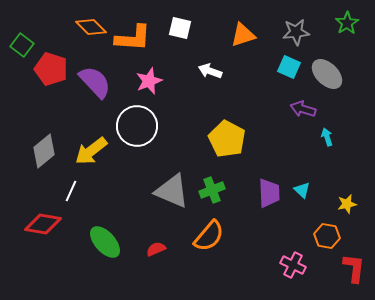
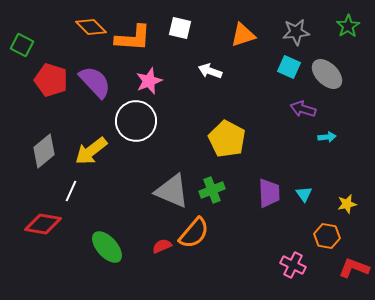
green star: moved 1 px right, 3 px down
green square: rotated 10 degrees counterclockwise
red pentagon: moved 11 px down
white circle: moved 1 px left, 5 px up
cyan arrow: rotated 102 degrees clockwise
cyan triangle: moved 2 px right, 4 px down; rotated 12 degrees clockwise
orange semicircle: moved 15 px left, 3 px up
green ellipse: moved 2 px right, 5 px down
red semicircle: moved 6 px right, 3 px up
red L-shape: rotated 76 degrees counterclockwise
